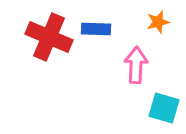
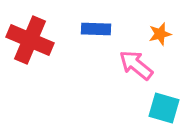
orange star: moved 2 px right, 12 px down
red cross: moved 19 px left, 3 px down
pink arrow: rotated 54 degrees counterclockwise
